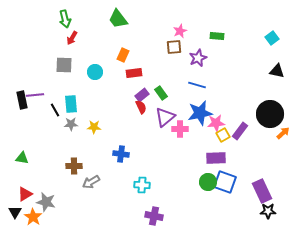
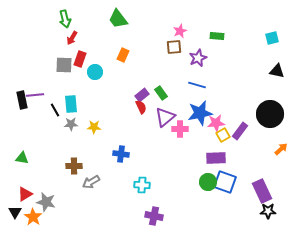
cyan square at (272, 38): rotated 24 degrees clockwise
red rectangle at (134, 73): moved 54 px left, 14 px up; rotated 63 degrees counterclockwise
orange arrow at (283, 133): moved 2 px left, 16 px down
